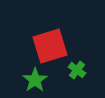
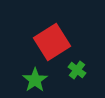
red square: moved 2 px right, 4 px up; rotated 15 degrees counterclockwise
